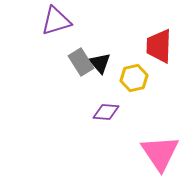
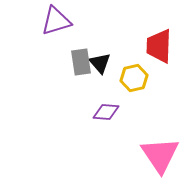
gray rectangle: rotated 24 degrees clockwise
pink triangle: moved 2 px down
